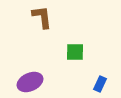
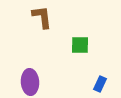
green square: moved 5 px right, 7 px up
purple ellipse: rotated 70 degrees counterclockwise
